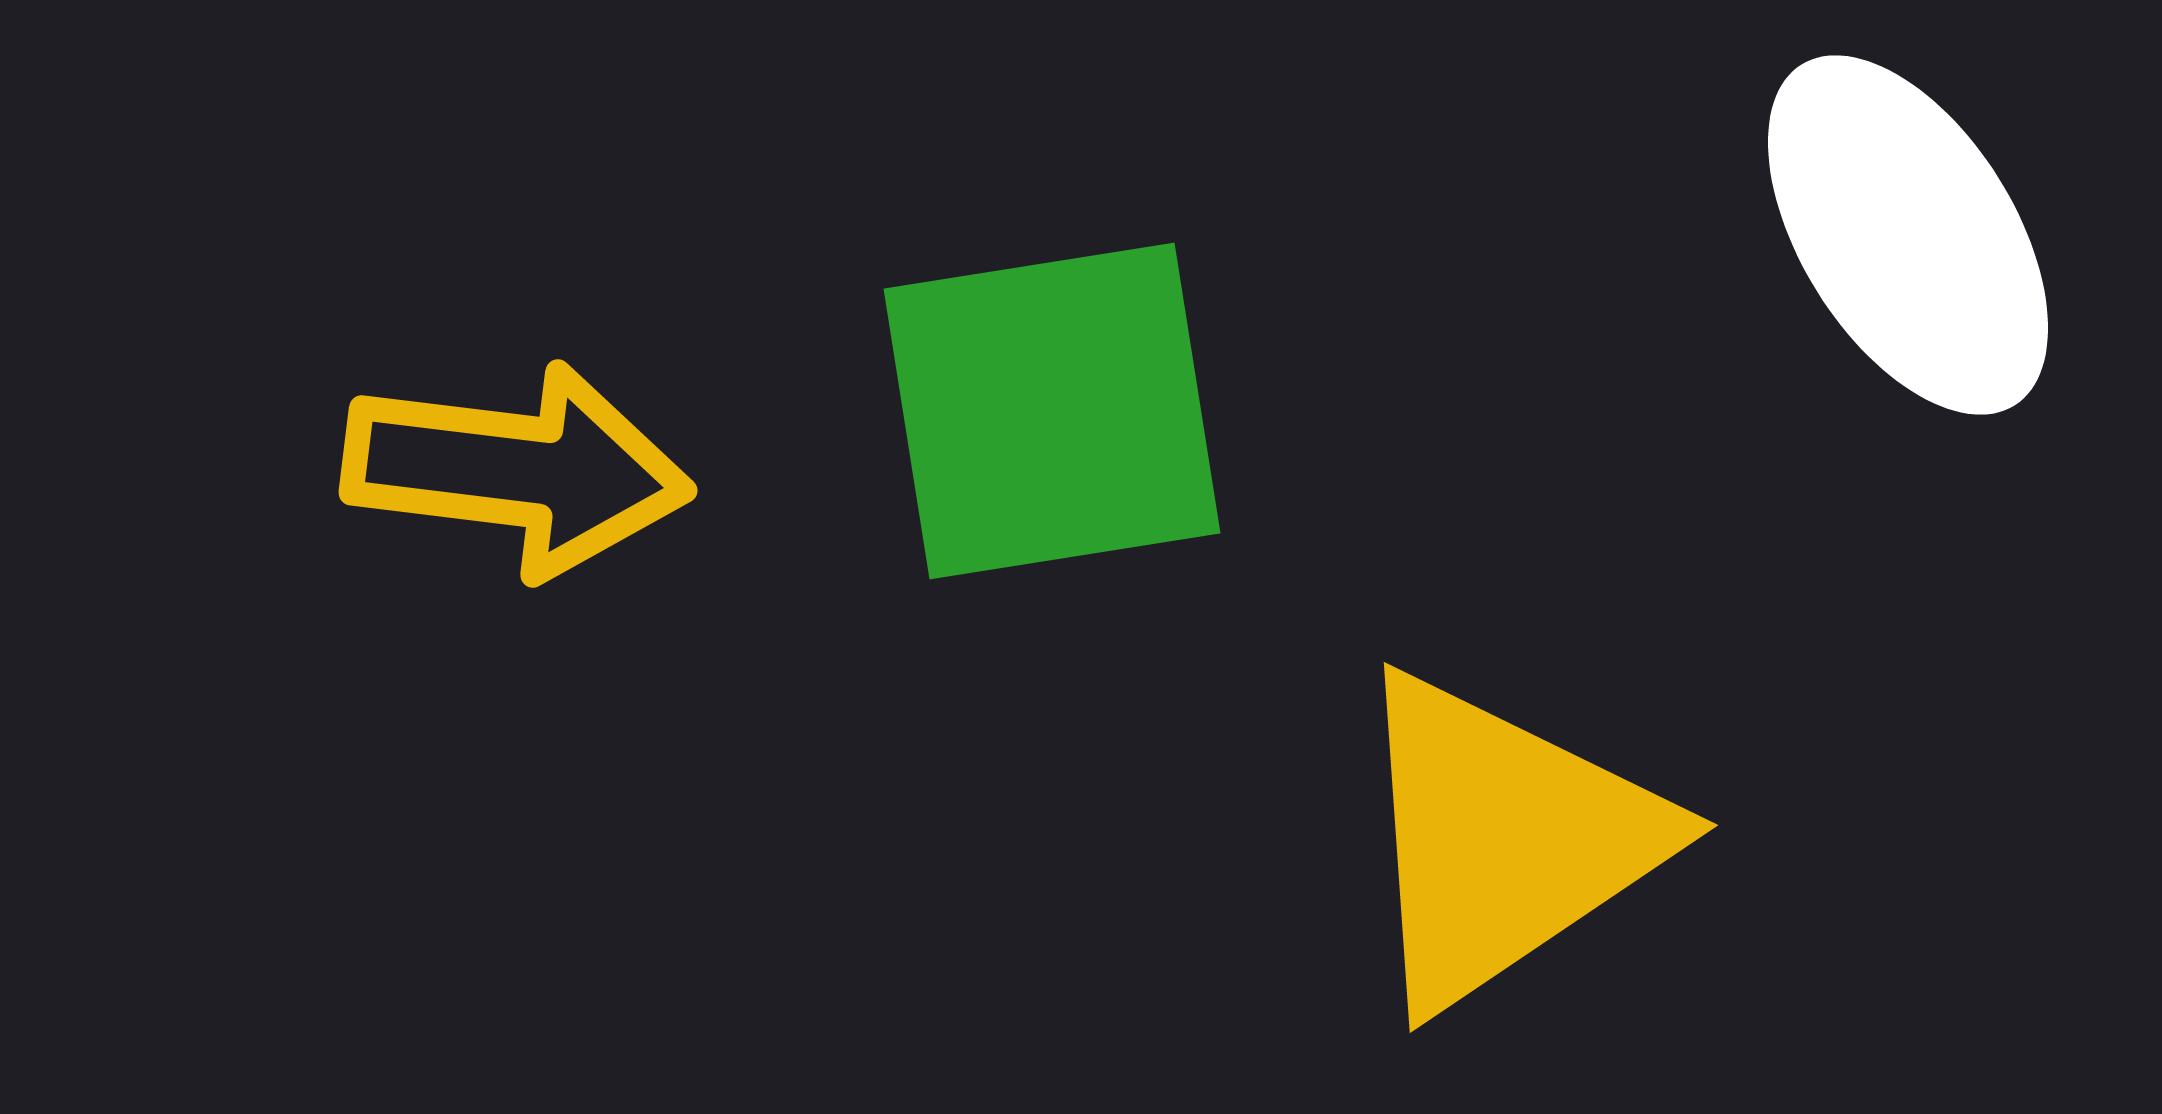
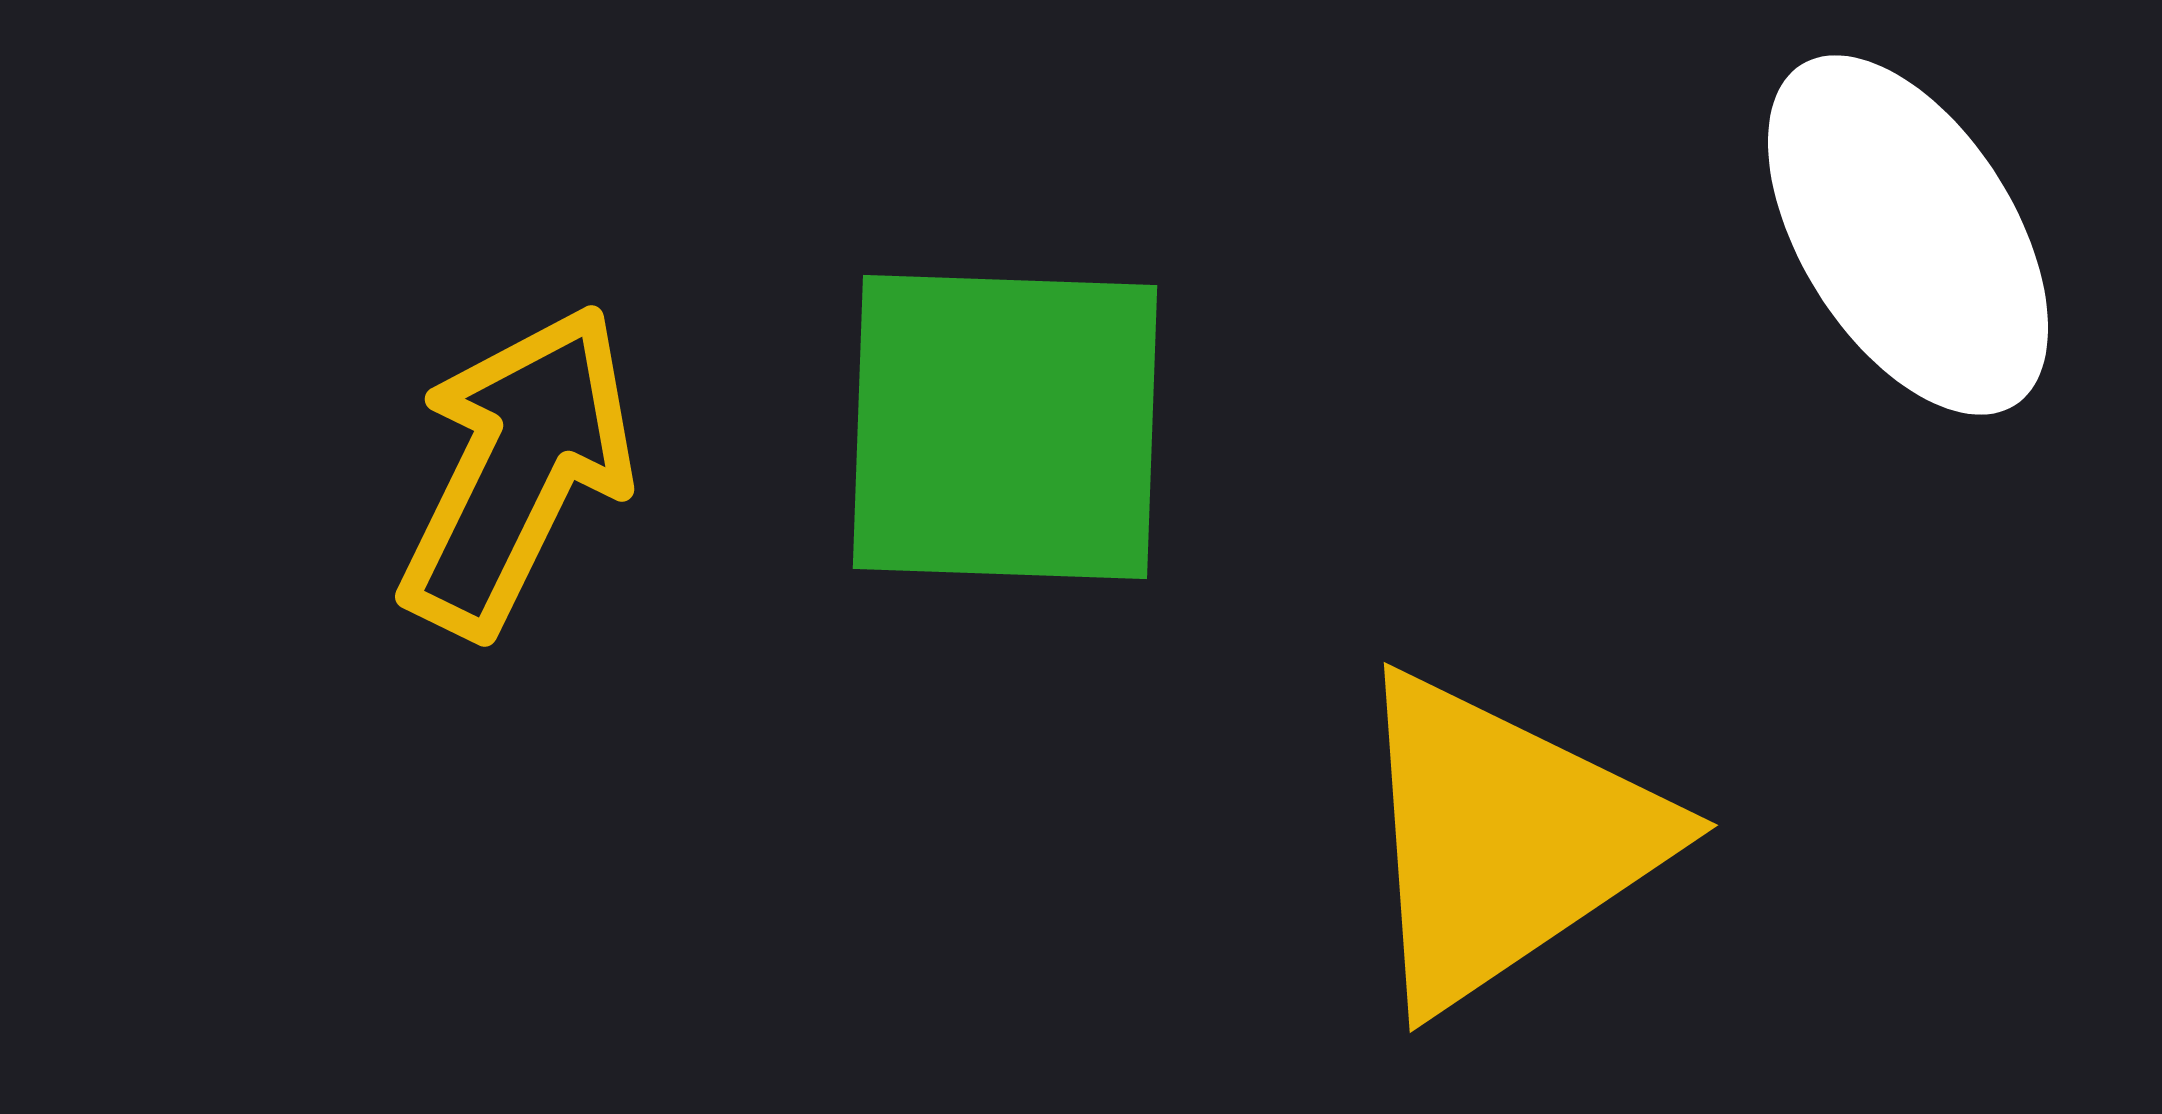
green square: moved 47 px left, 16 px down; rotated 11 degrees clockwise
yellow arrow: rotated 71 degrees counterclockwise
